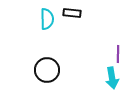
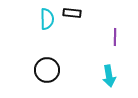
purple line: moved 3 px left, 17 px up
cyan arrow: moved 3 px left, 2 px up
